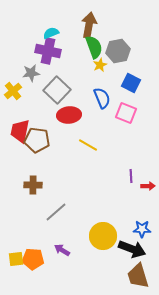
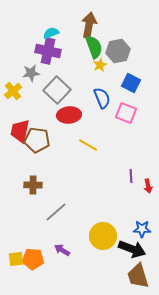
red arrow: rotated 80 degrees clockwise
